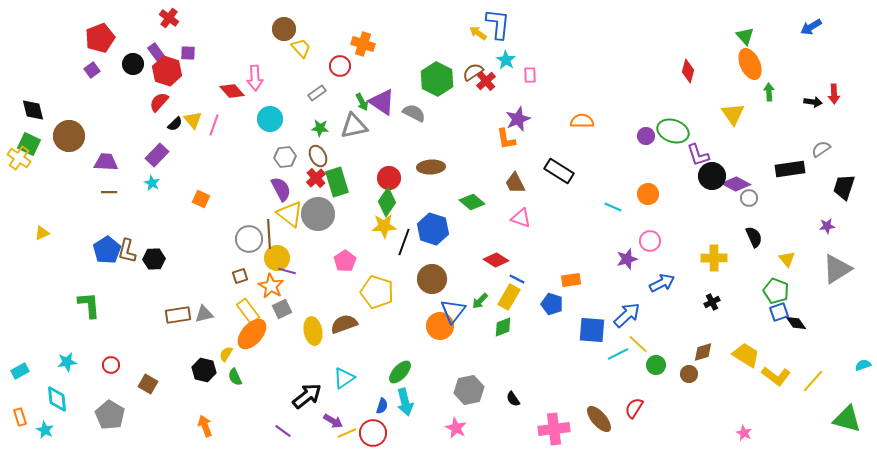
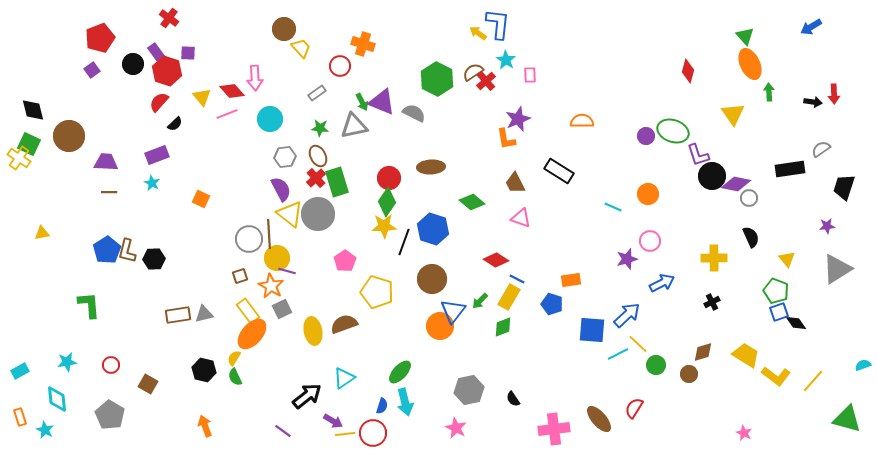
purple triangle at (382, 102): rotated 12 degrees counterclockwise
yellow triangle at (193, 120): moved 9 px right, 23 px up
pink line at (214, 125): moved 13 px right, 11 px up; rotated 50 degrees clockwise
purple rectangle at (157, 155): rotated 25 degrees clockwise
purple diamond at (736, 184): rotated 16 degrees counterclockwise
yellow triangle at (42, 233): rotated 14 degrees clockwise
black semicircle at (754, 237): moved 3 px left
yellow semicircle at (226, 354): moved 8 px right, 4 px down
yellow line at (347, 433): moved 2 px left, 1 px down; rotated 18 degrees clockwise
